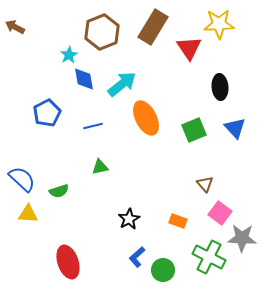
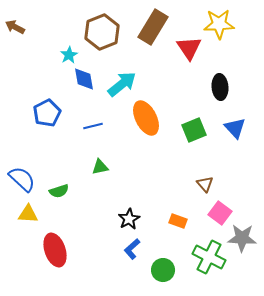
blue L-shape: moved 5 px left, 8 px up
red ellipse: moved 13 px left, 12 px up
